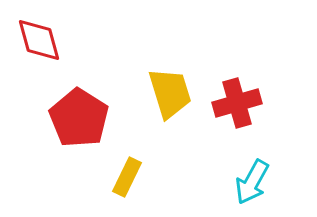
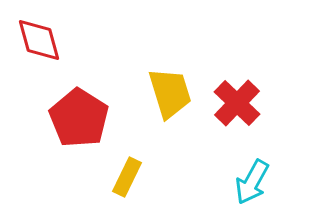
red cross: rotated 30 degrees counterclockwise
